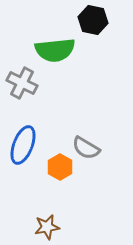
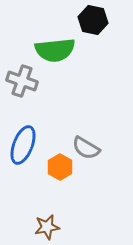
gray cross: moved 2 px up; rotated 8 degrees counterclockwise
